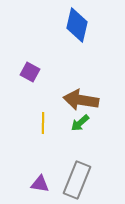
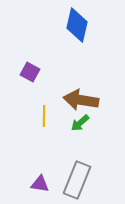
yellow line: moved 1 px right, 7 px up
